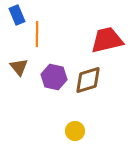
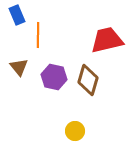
orange line: moved 1 px right, 1 px down
brown diamond: rotated 56 degrees counterclockwise
